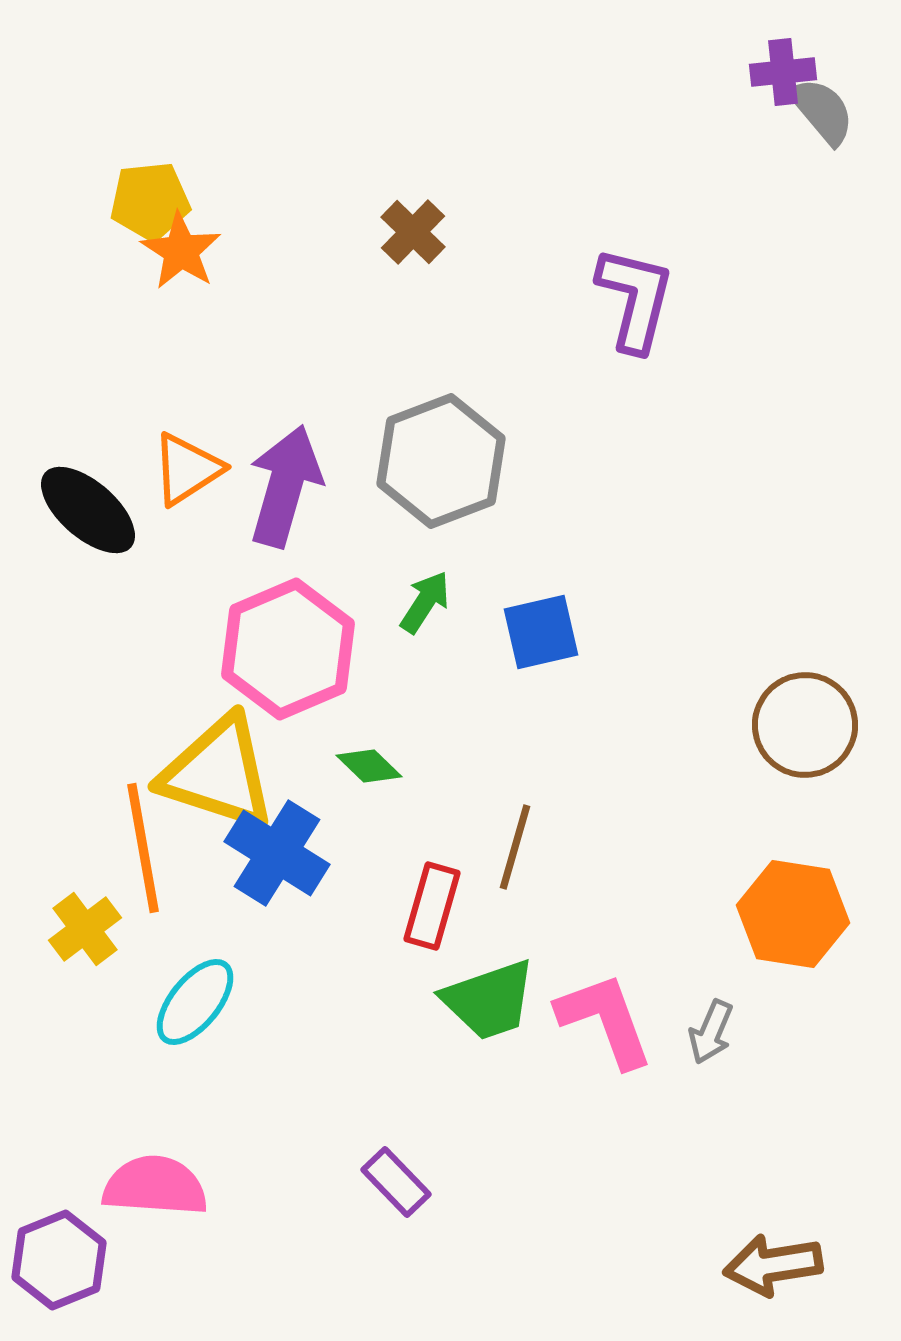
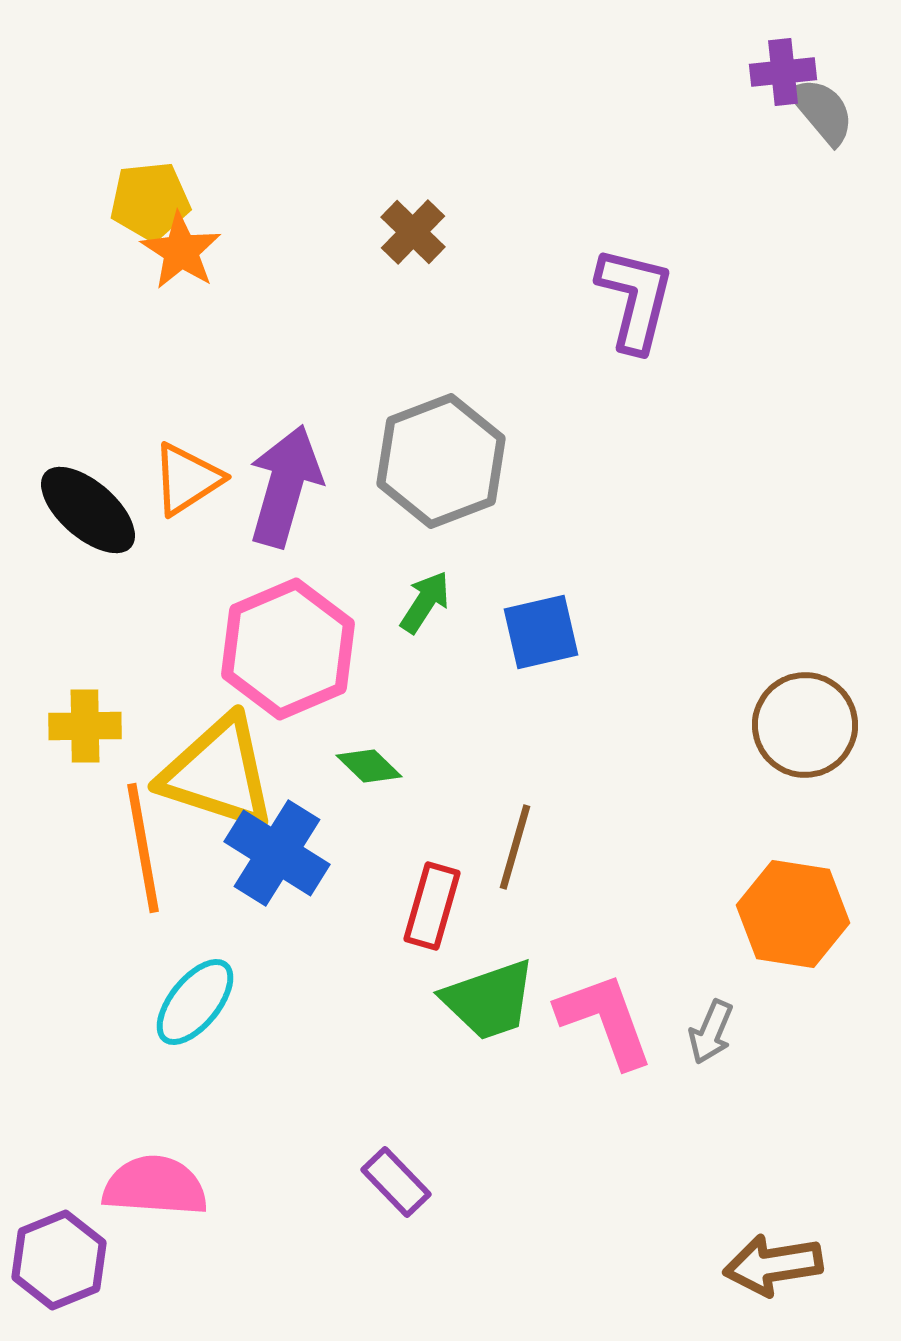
orange triangle: moved 10 px down
yellow cross: moved 203 px up; rotated 36 degrees clockwise
